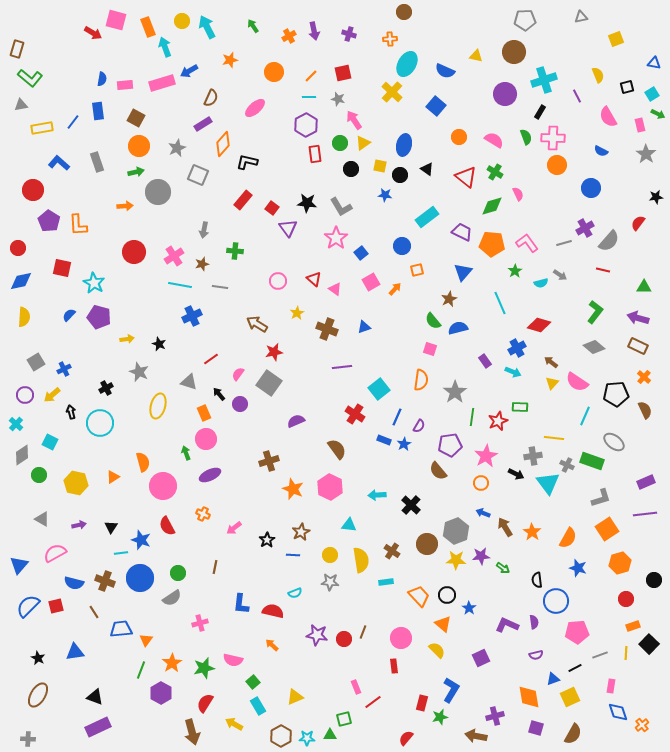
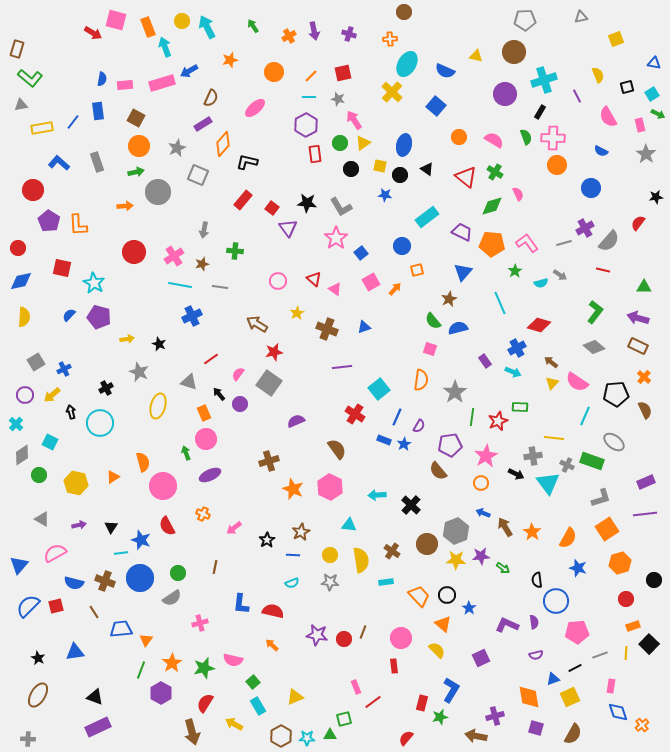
cyan semicircle at (295, 593): moved 3 px left, 10 px up
